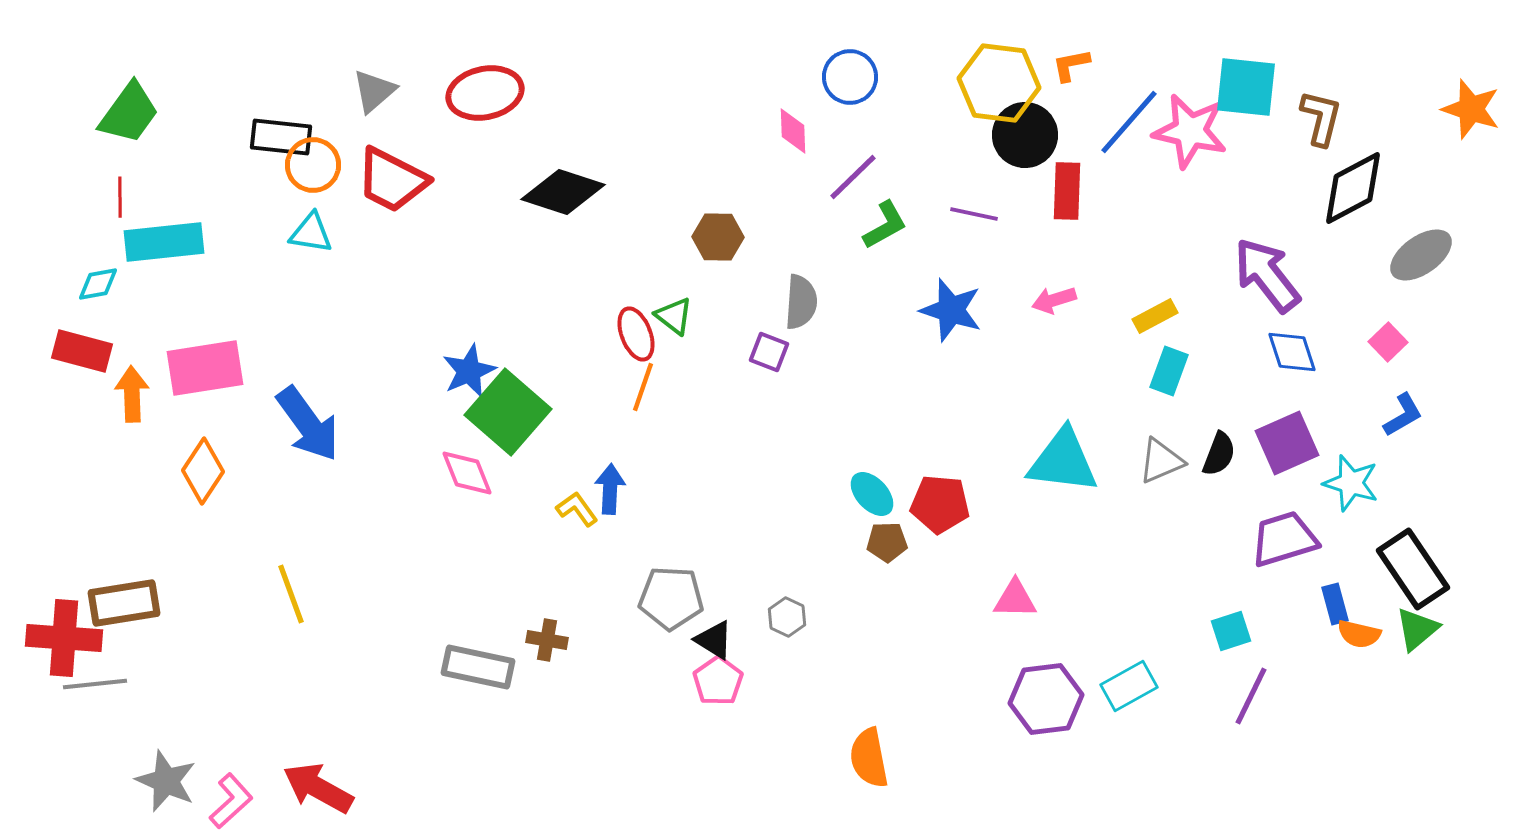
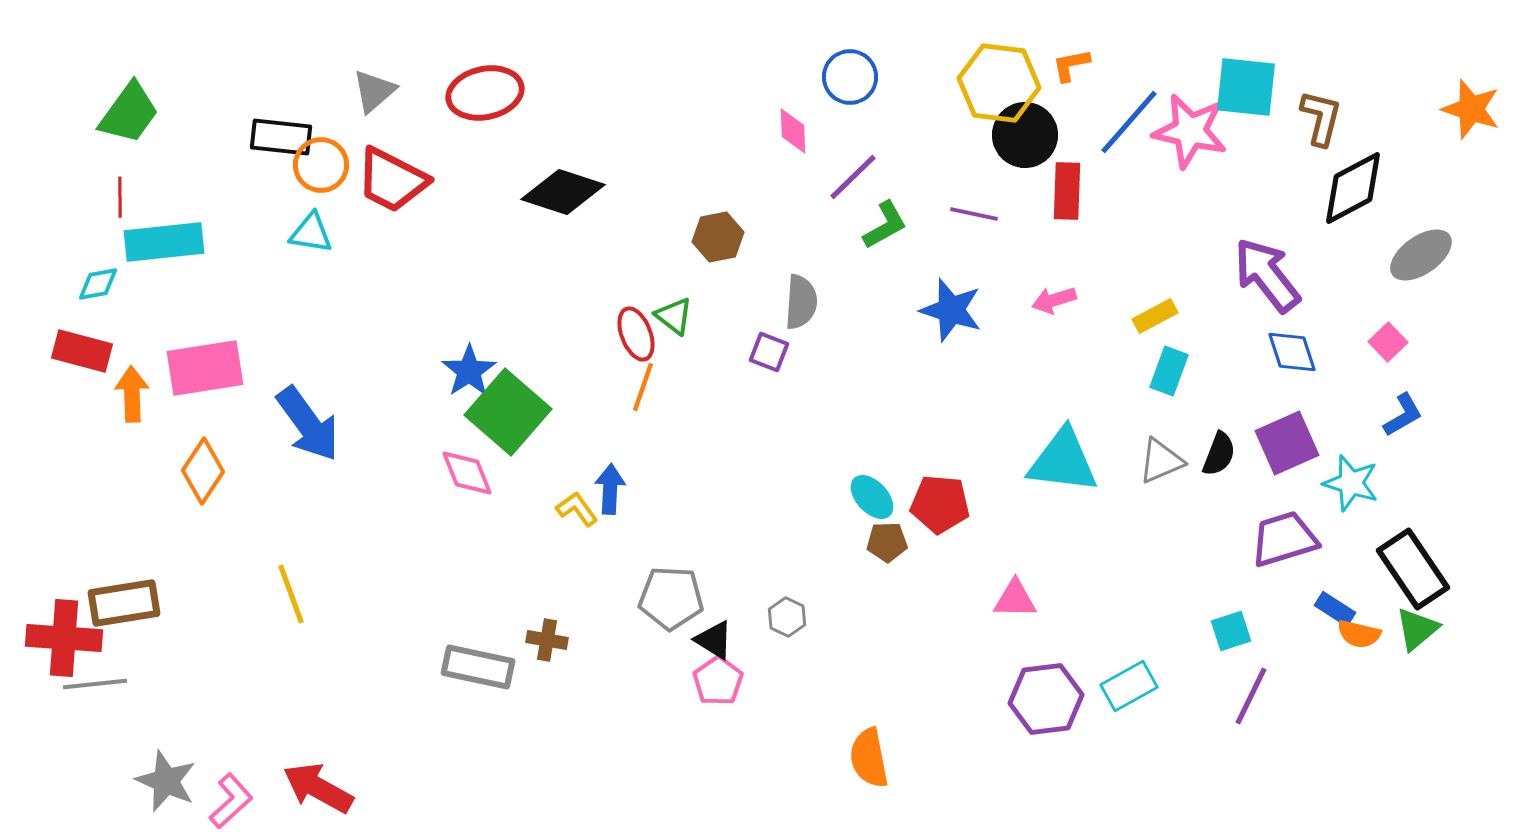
orange circle at (313, 165): moved 8 px right
brown hexagon at (718, 237): rotated 12 degrees counterclockwise
blue star at (469, 371): rotated 10 degrees counterclockwise
cyan ellipse at (872, 494): moved 3 px down
blue rectangle at (1335, 604): moved 5 px down; rotated 42 degrees counterclockwise
